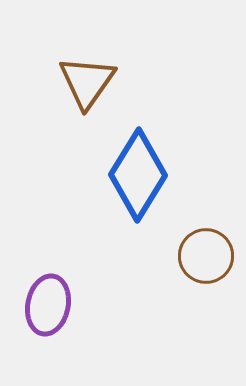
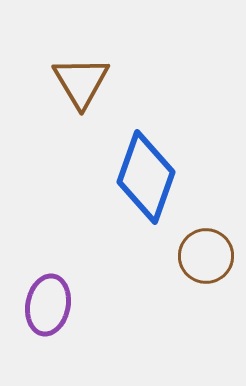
brown triangle: moved 6 px left; rotated 6 degrees counterclockwise
blue diamond: moved 8 px right, 2 px down; rotated 12 degrees counterclockwise
